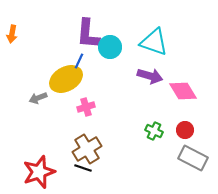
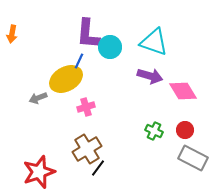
black line: moved 15 px right; rotated 72 degrees counterclockwise
